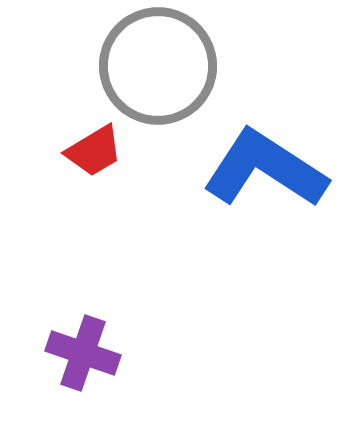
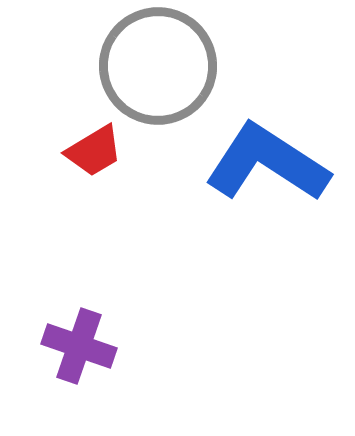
blue L-shape: moved 2 px right, 6 px up
purple cross: moved 4 px left, 7 px up
